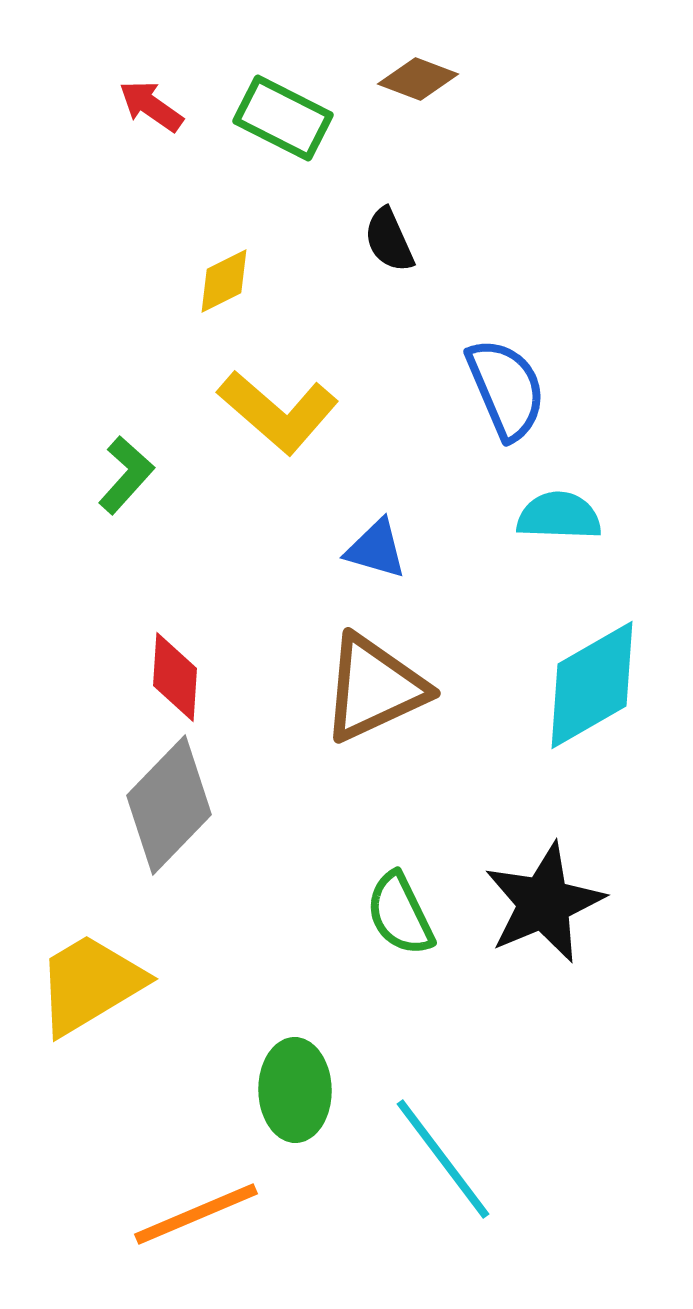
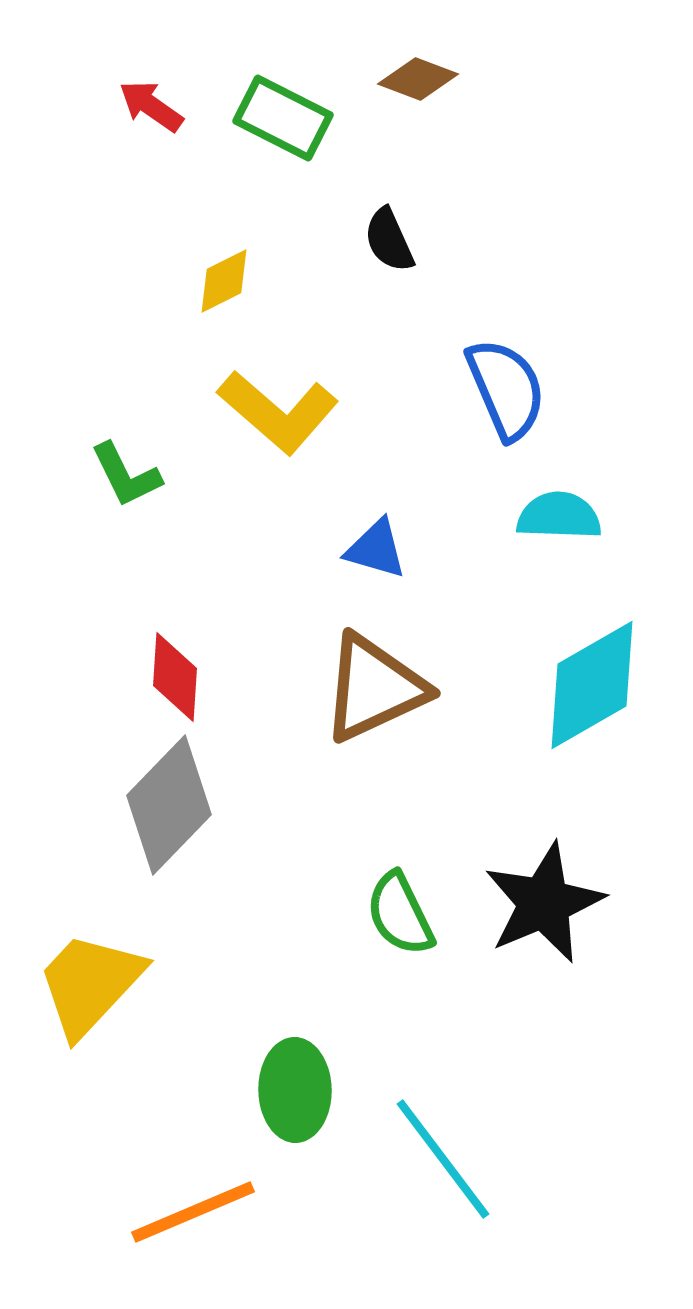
green L-shape: rotated 112 degrees clockwise
yellow trapezoid: rotated 16 degrees counterclockwise
orange line: moved 3 px left, 2 px up
